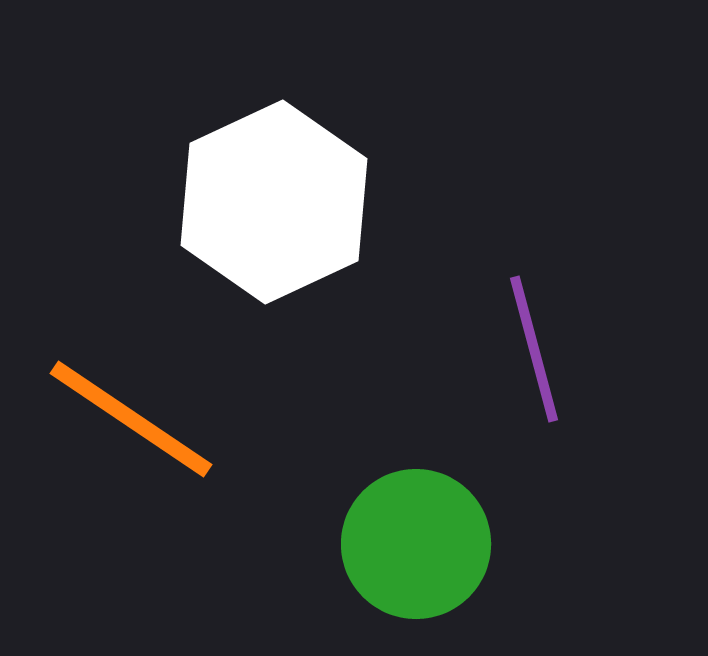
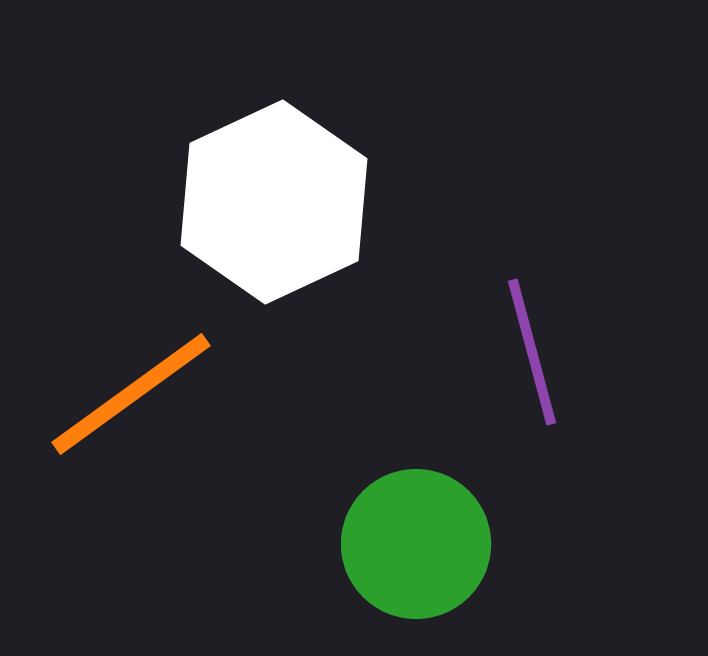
purple line: moved 2 px left, 3 px down
orange line: moved 25 px up; rotated 70 degrees counterclockwise
